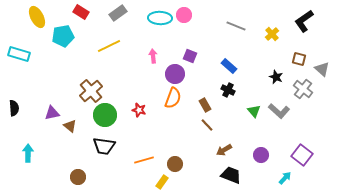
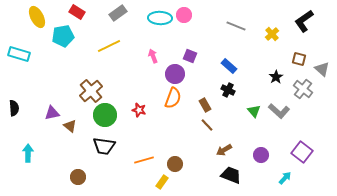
red rectangle at (81, 12): moved 4 px left
pink arrow at (153, 56): rotated 16 degrees counterclockwise
black star at (276, 77): rotated 16 degrees clockwise
purple square at (302, 155): moved 3 px up
